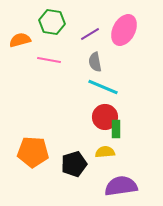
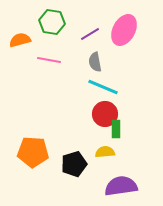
red circle: moved 3 px up
